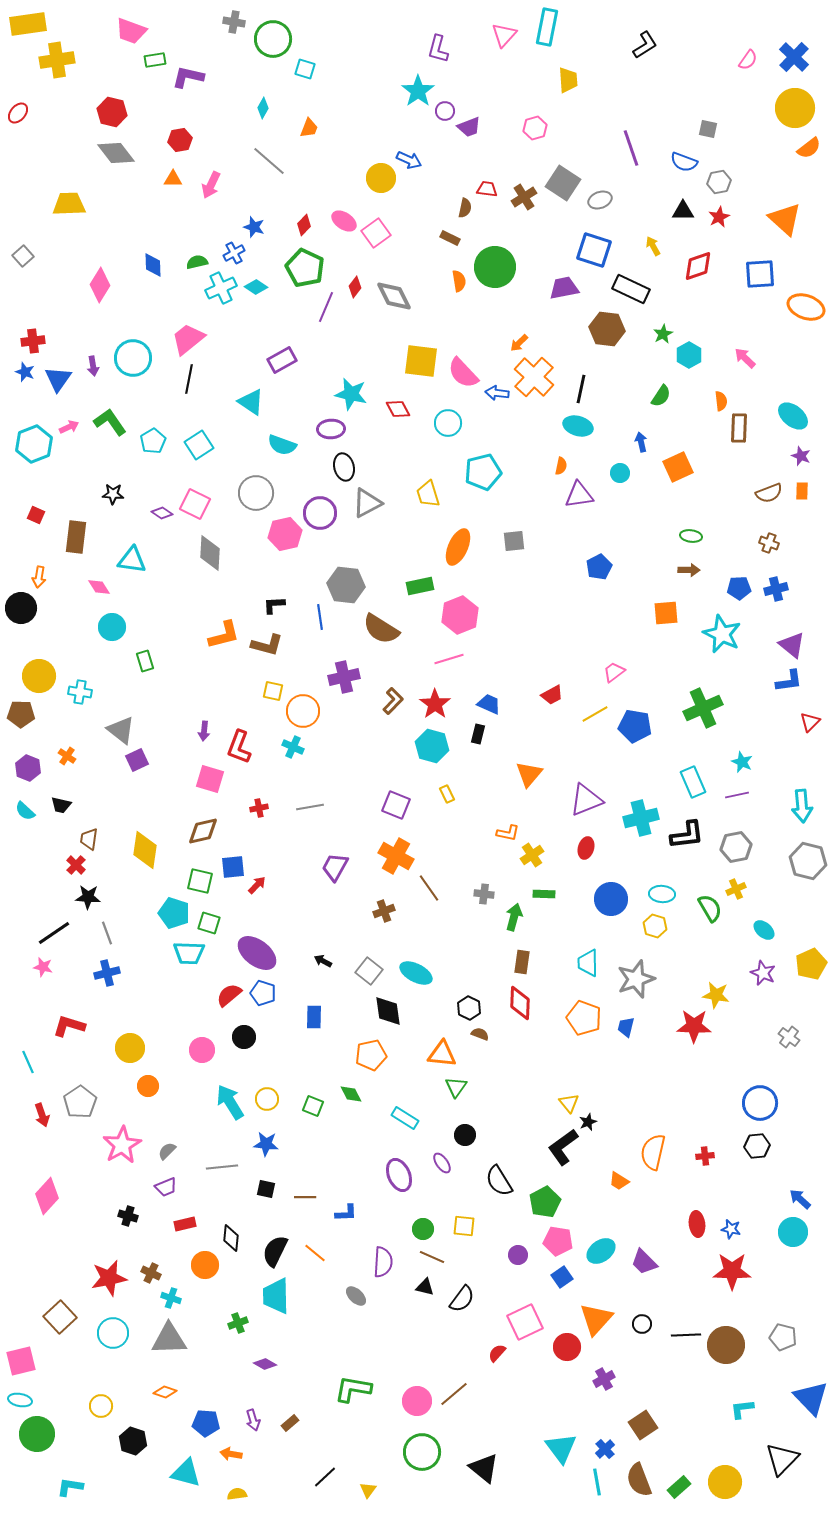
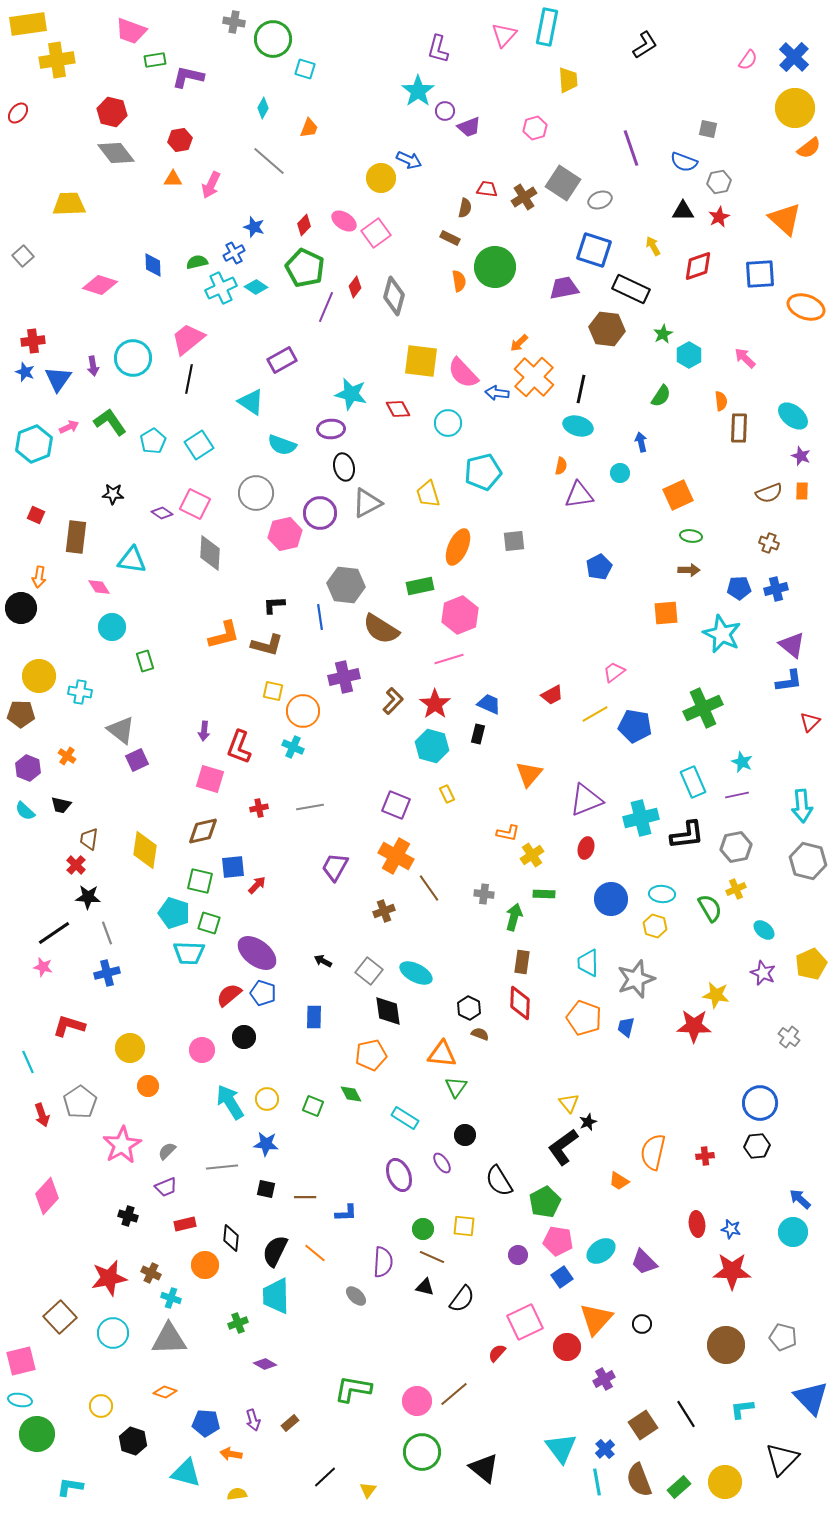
pink diamond at (100, 285): rotated 76 degrees clockwise
gray diamond at (394, 296): rotated 42 degrees clockwise
orange square at (678, 467): moved 28 px down
black line at (686, 1335): moved 79 px down; rotated 60 degrees clockwise
